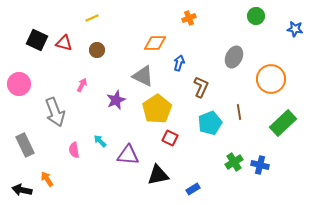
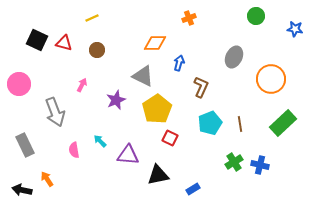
brown line: moved 1 px right, 12 px down
